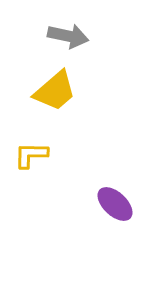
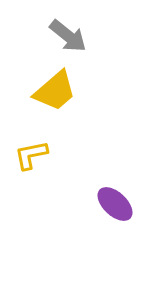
gray arrow: rotated 27 degrees clockwise
yellow L-shape: rotated 12 degrees counterclockwise
